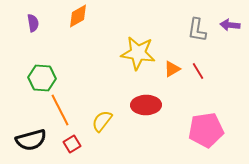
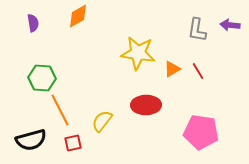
pink pentagon: moved 5 px left, 2 px down; rotated 16 degrees clockwise
red square: moved 1 px right, 1 px up; rotated 18 degrees clockwise
